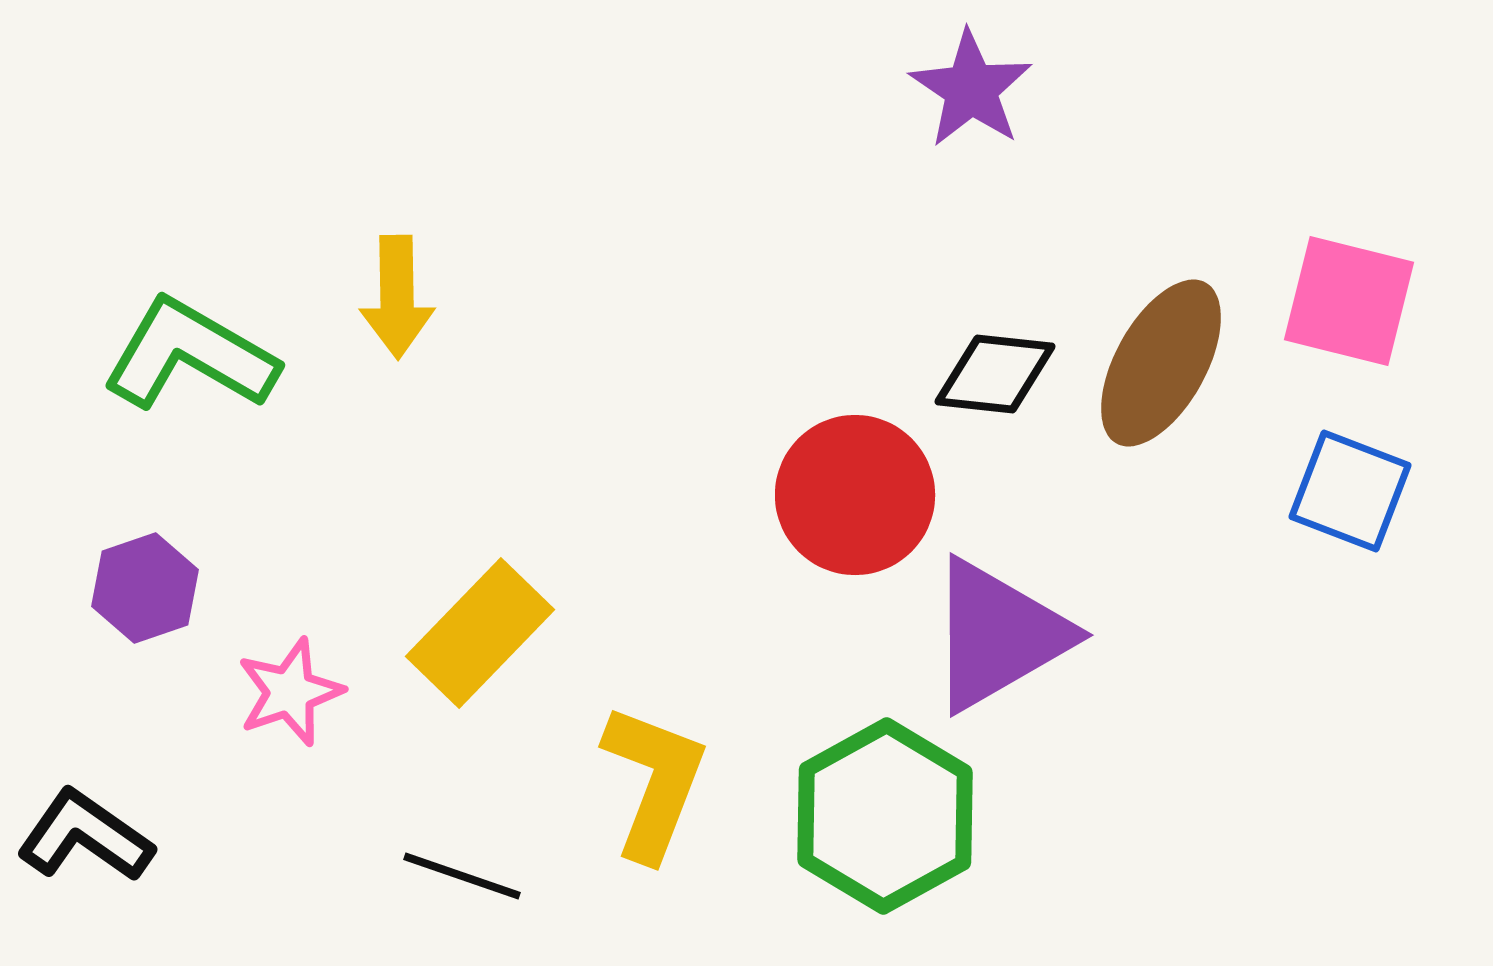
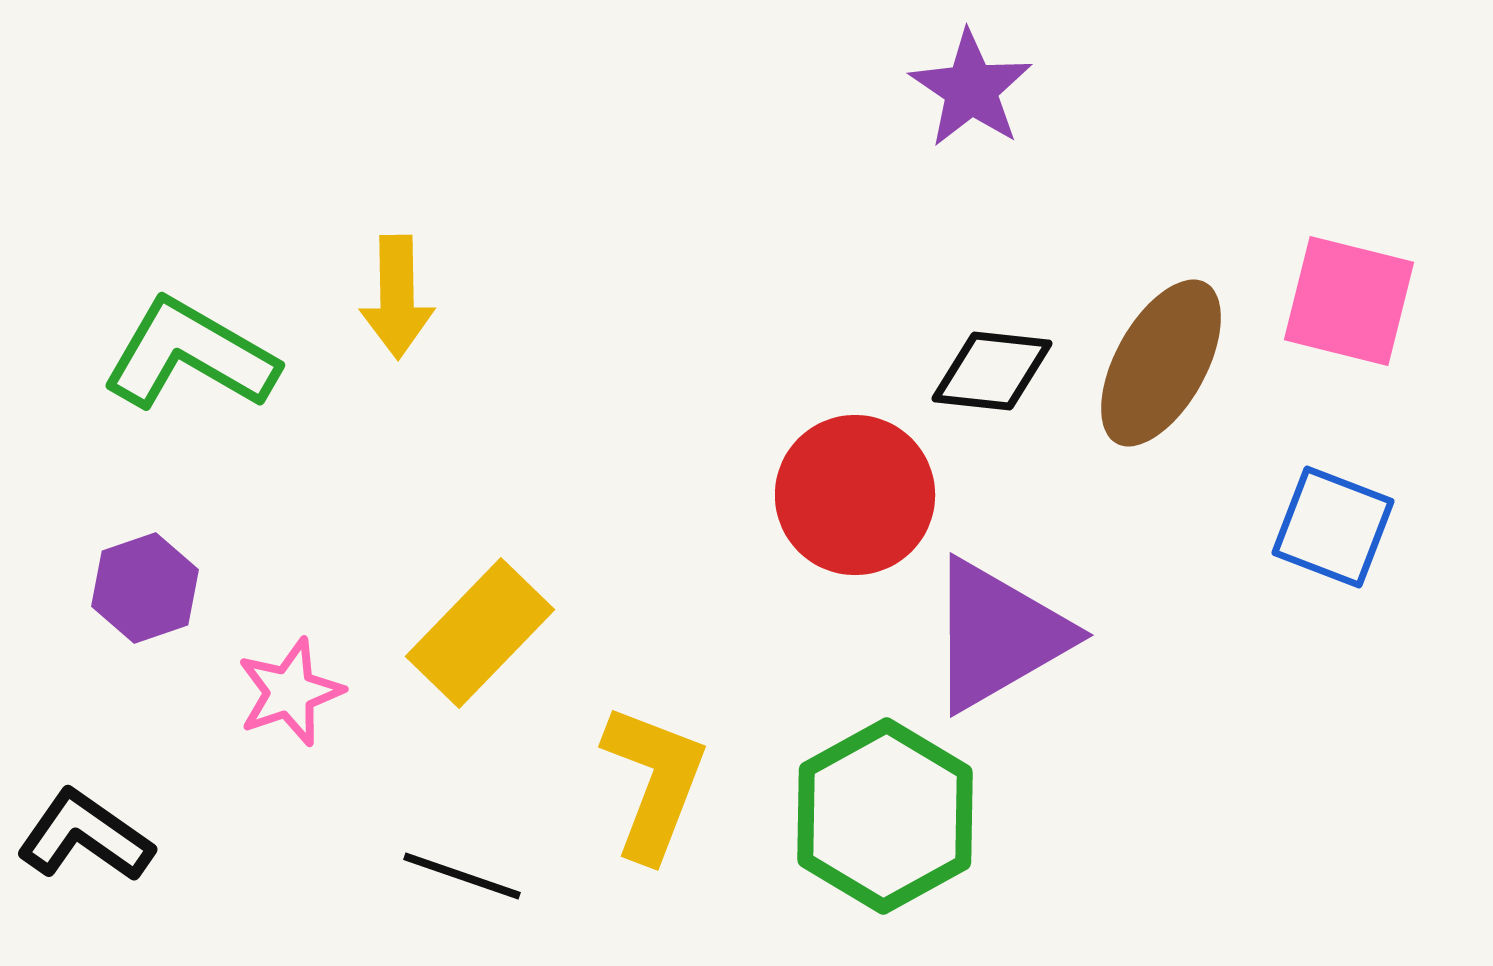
black diamond: moved 3 px left, 3 px up
blue square: moved 17 px left, 36 px down
